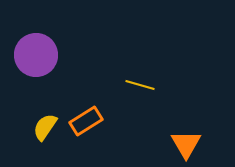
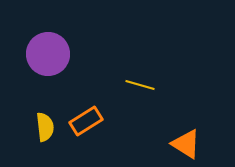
purple circle: moved 12 px right, 1 px up
yellow semicircle: rotated 140 degrees clockwise
orange triangle: rotated 28 degrees counterclockwise
